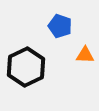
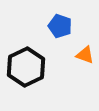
orange triangle: rotated 18 degrees clockwise
